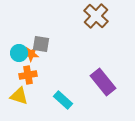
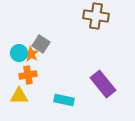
brown cross: rotated 35 degrees counterclockwise
gray square: rotated 24 degrees clockwise
orange star: rotated 28 degrees clockwise
purple rectangle: moved 2 px down
yellow triangle: rotated 18 degrees counterclockwise
cyan rectangle: moved 1 px right; rotated 30 degrees counterclockwise
